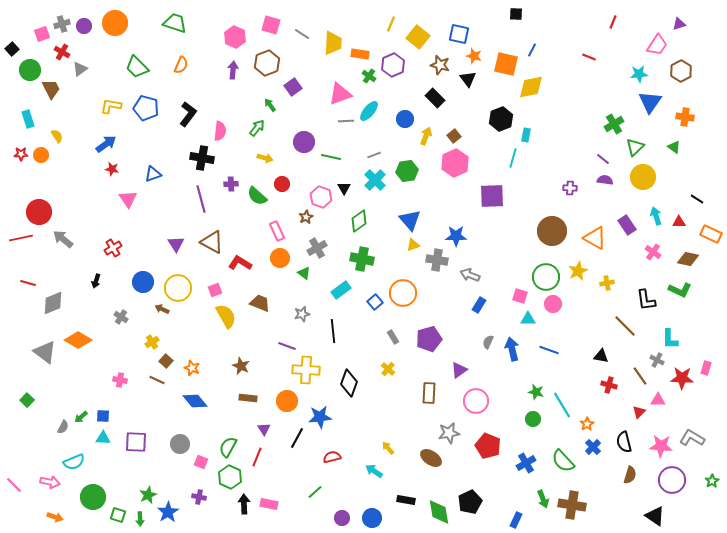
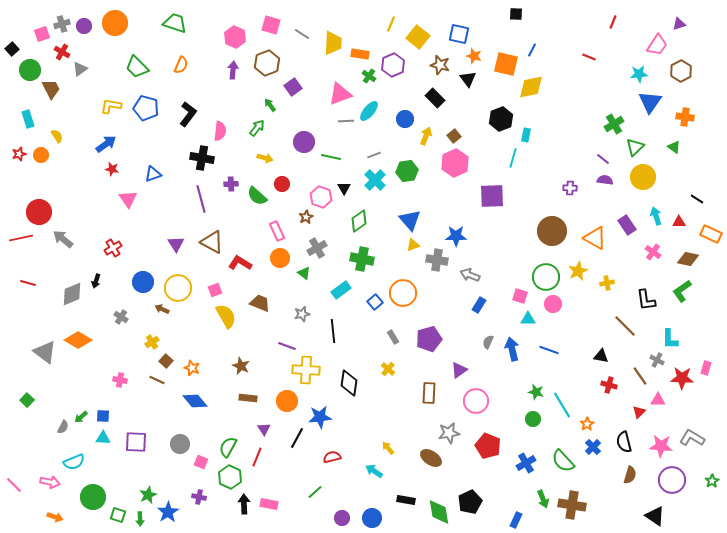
red star at (21, 154): moved 2 px left; rotated 16 degrees counterclockwise
green L-shape at (680, 290): moved 2 px right, 1 px down; rotated 120 degrees clockwise
gray diamond at (53, 303): moved 19 px right, 9 px up
black diamond at (349, 383): rotated 12 degrees counterclockwise
